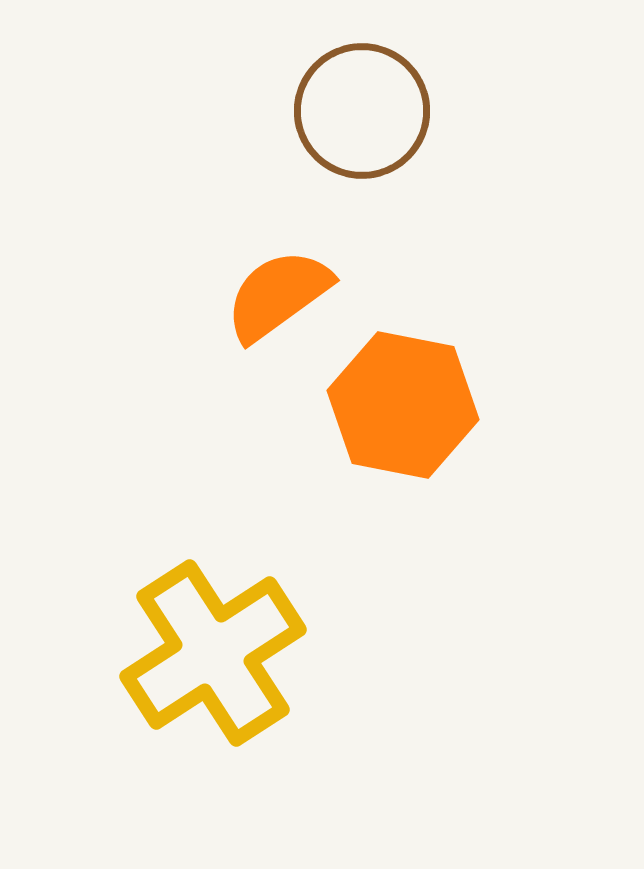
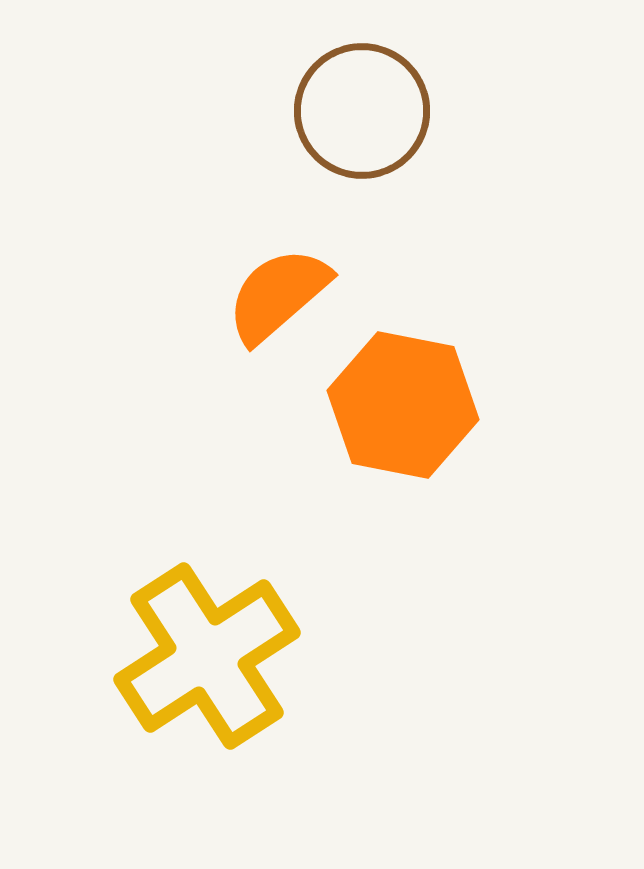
orange semicircle: rotated 5 degrees counterclockwise
yellow cross: moved 6 px left, 3 px down
